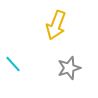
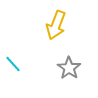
gray star: rotated 20 degrees counterclockwise
